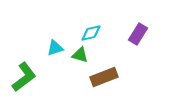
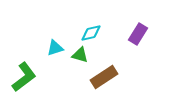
brown rectangle: rotated 12 degrees counterclockwise
